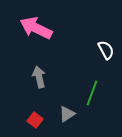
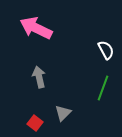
green line: moved 11 px right, 5 px up
gray triangle: moved 4 px left, 1 px up; rotated 12 degrees counterclockwise
red square: moved 3 px down
